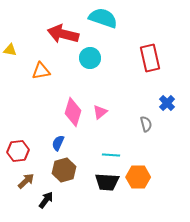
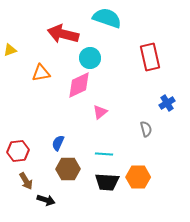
cyan semicircle: moved 4 px right
yellow triangle: rotated 32 degrees counterclockwise
red rectangle: moved 1 px up
orange triangle: moved 2 px down
blue cross: rotated 14 degrees clockwise
pink diamond: moved 6 px right, 27 px up; rotated 48 degrees clockwise
gray semicircle: moved 5 px down
cyan line: moved 7 px left, 1 px up
brown hexagon: moved 4 px right, 1 px up; rotated 15 degrees clockwise
brown arrow: rotated 102 degrees clockwise
black arrow: rotated 72 degrees clockwise
